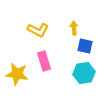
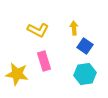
blue square: rotated 21 degrees clockwise
cyan hexagon: moved 1 px right, 1 px down
